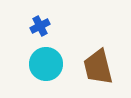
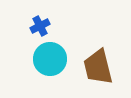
cyan circle: moved 4 px right, 5 px up
